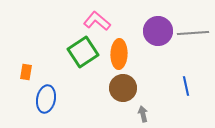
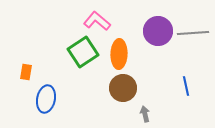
gray arrow: moved 2 px right
